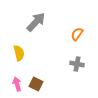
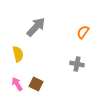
gray arrow: moved 5 px down
orange semicircle: moved 6 px right, 2 px up
yellow semicircle: moved 1 px left, 1 px down
pink arrow: rotated 16 degrees counterclockwise
